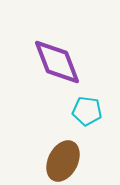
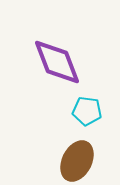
brown ellipse: moved 14 px right
